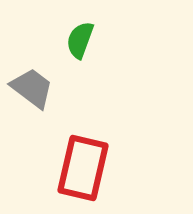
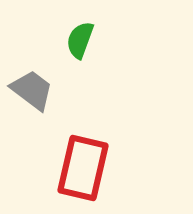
gray trapezoid: moved 2 px down
